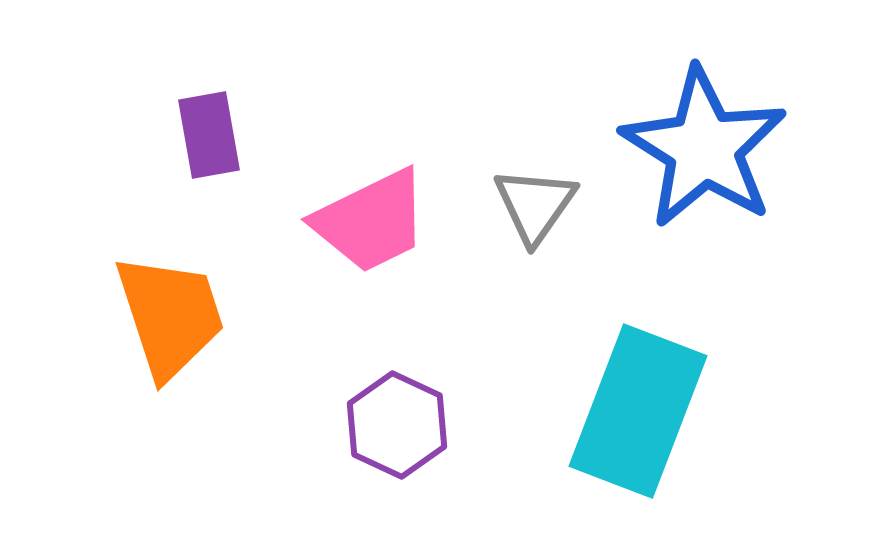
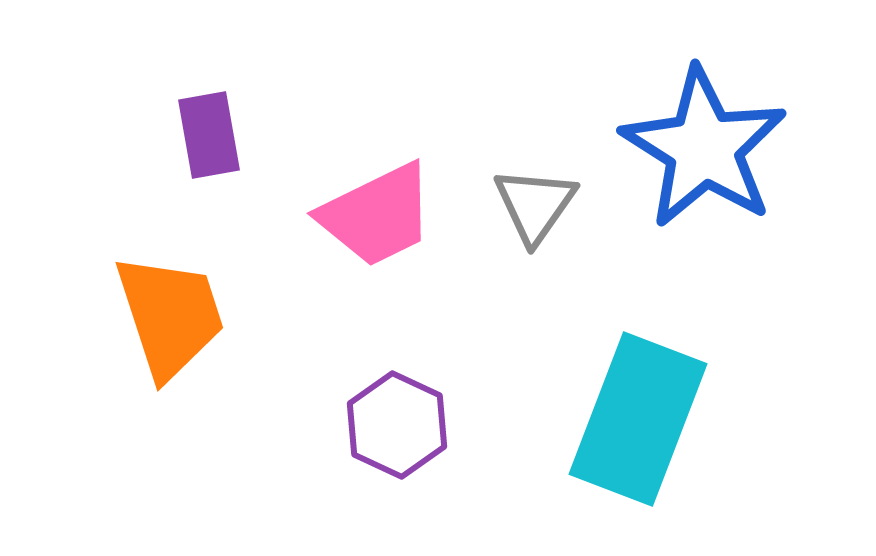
pink trapezoid: moved 6 px right, 6 px up
cyan rectangle: moved 8 px down
